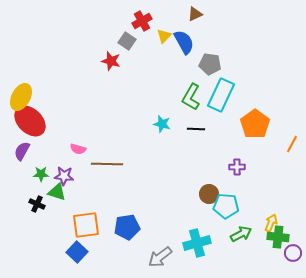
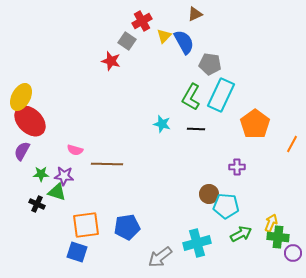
pink semicircle: moved 3 px left, 1 px down
blue square: rotated 25 degrees counterclockwise
